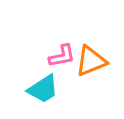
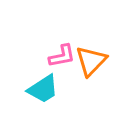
orange triangle: rotated 24 degrees counterclockwise
